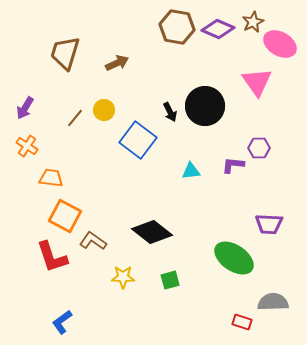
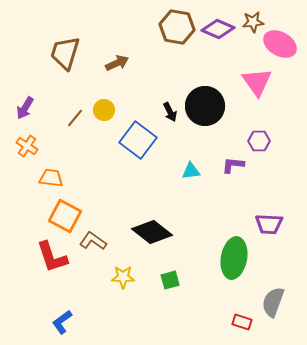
brown star: rotated 20 degrees clockwise
purple hexagon: moved 7 px up
green ellipse: rotated 66 degrees clockwise
gray semicircle: rotated 68 degrees counterclockwise
